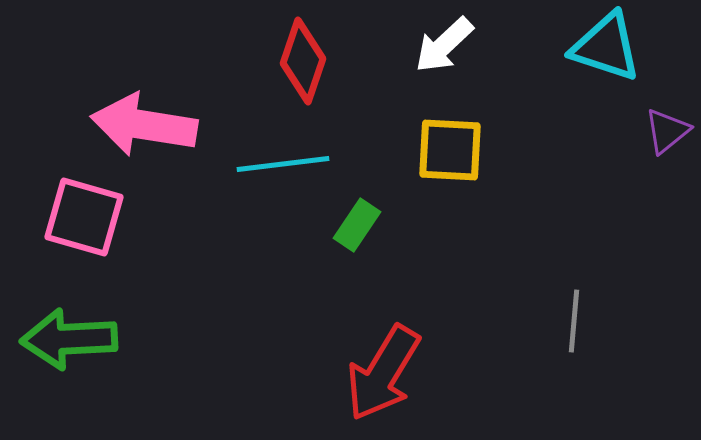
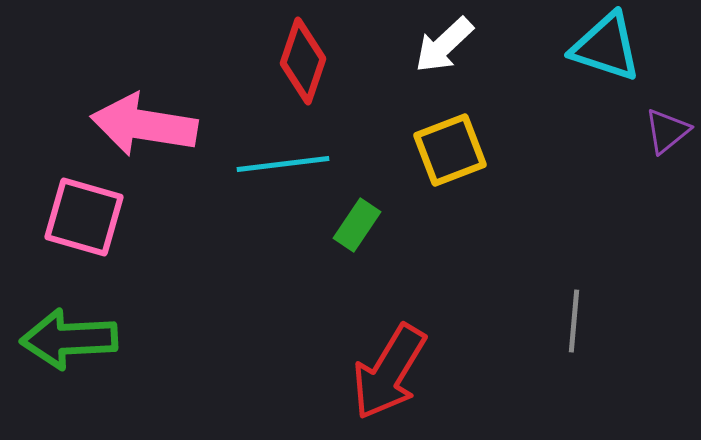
yellow square: rotated 24 degrees counterclockwise
red arrow: moved 6 px right, 1 px up
